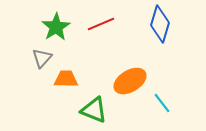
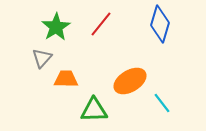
red line: rotated 28 degrees counterclockwise
green triangle: rotated 24 degrees counterclockwise
